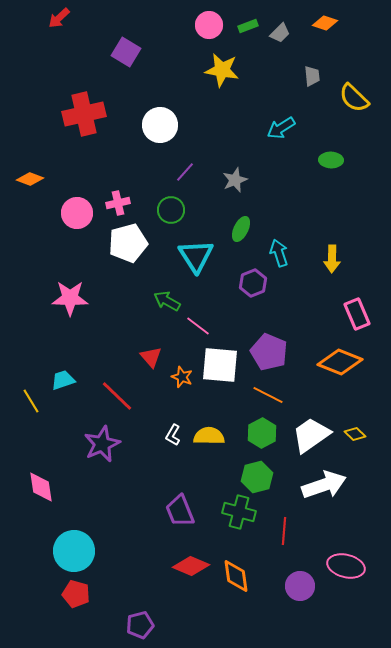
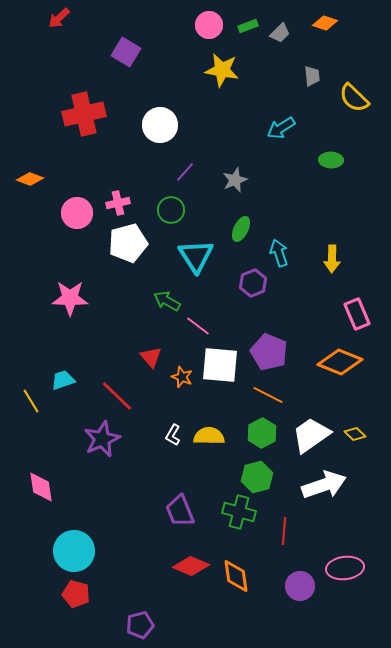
purple star at (102, 444): moved 5 px up
pink ellipse at (346, 566): moved 1 px left, 2 px down; rotated 21 degrees counterclockwise
